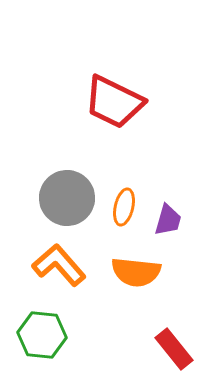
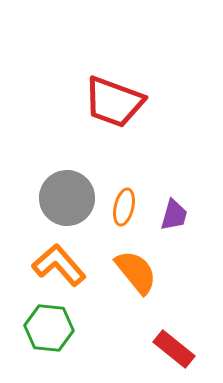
red trapezoid: rotated 6 degrees counterclockwise
purple trapezoid: moved 6 px right, 5 px up
orange semicircle: rotated 135 degrees counterclockwise
green hexagon: moved 7 px right, 7 px up
red rectangle: rotated 12 degrees counterclockwise
